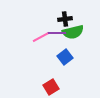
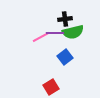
purple line: moved 2 px left
